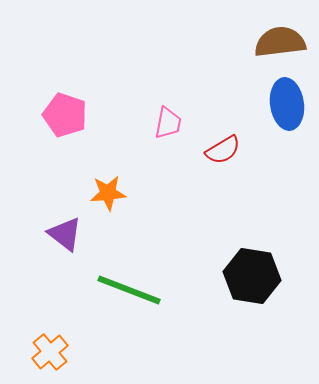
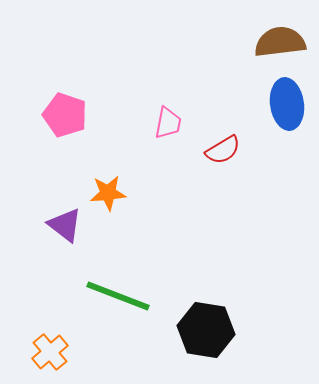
purple triangle: moved 9 px up
black hexagon: moved 46 px left, 54 px down
green line: moved 11 px left, 6 px down
